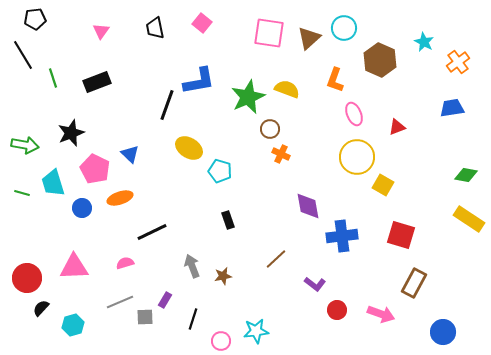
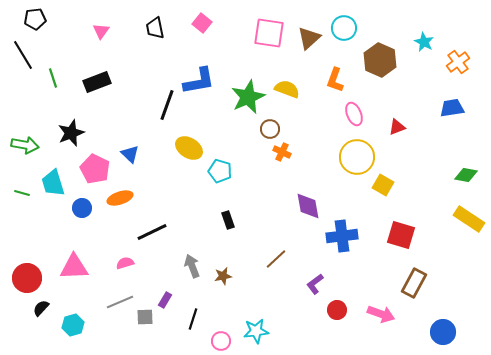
orange cross at (281, 154): moved 1 px right, 2 px up
purple L-shape at (315, 284): rotated 105 degrees clockwise
